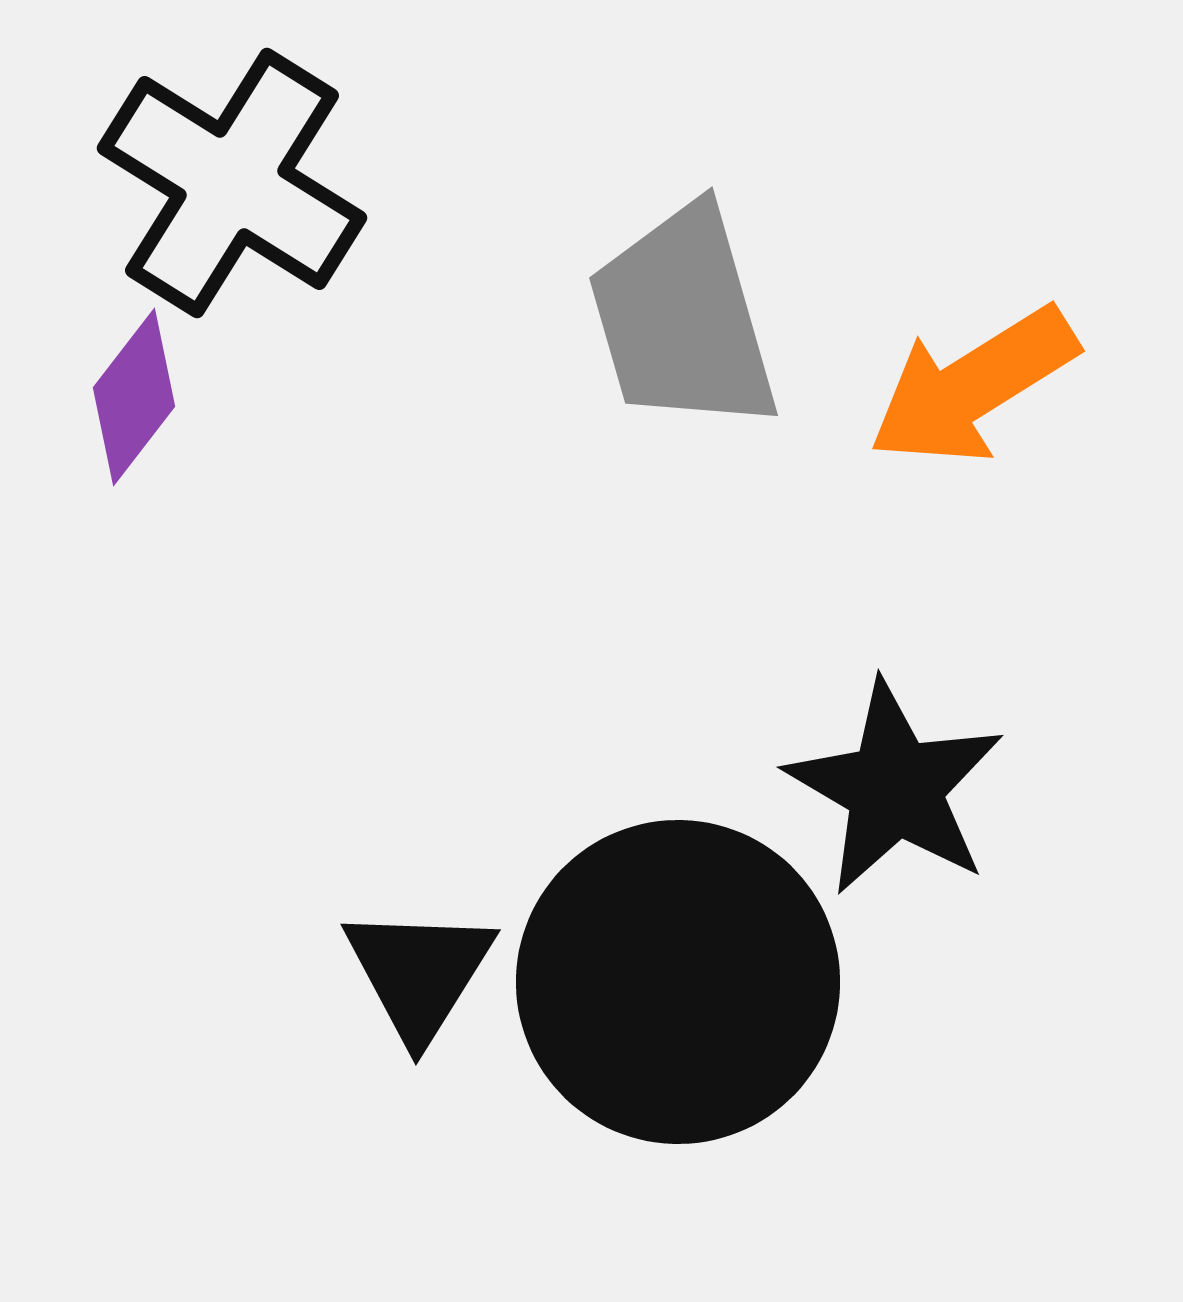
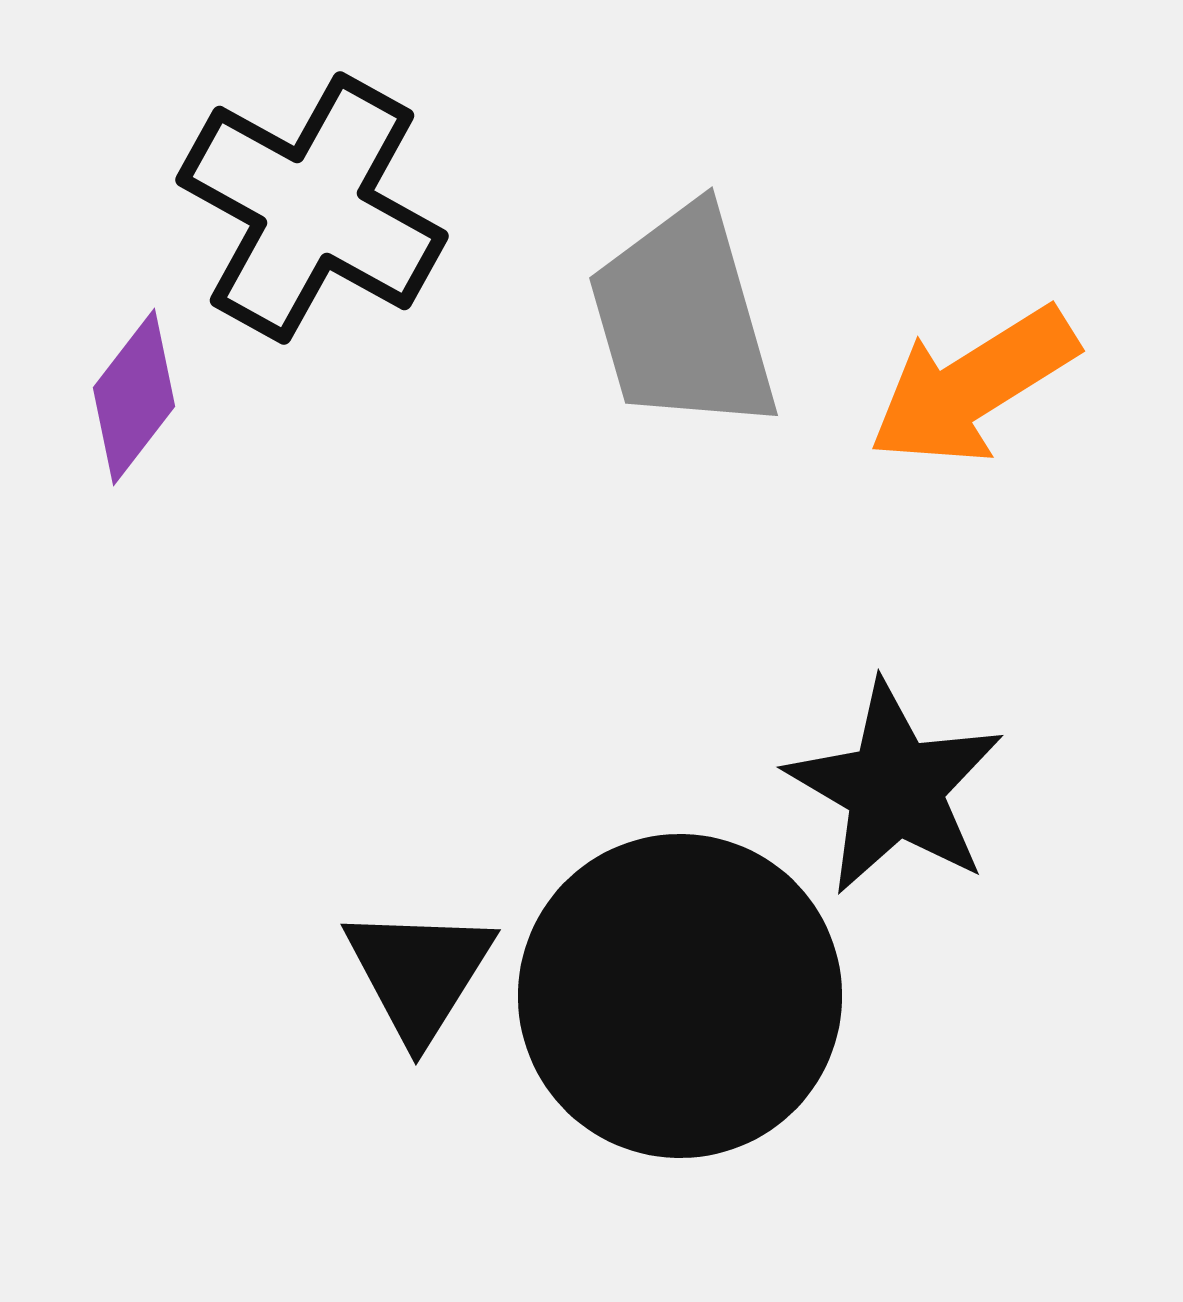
black cross: moved 80 px right, 25 px down; rotated 3 degrees counterclockwise
black circle: moved 2 px right, 14 px down
